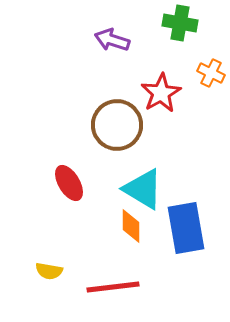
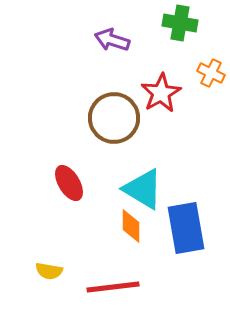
brown circle: moved 3 px left, 7 px up
